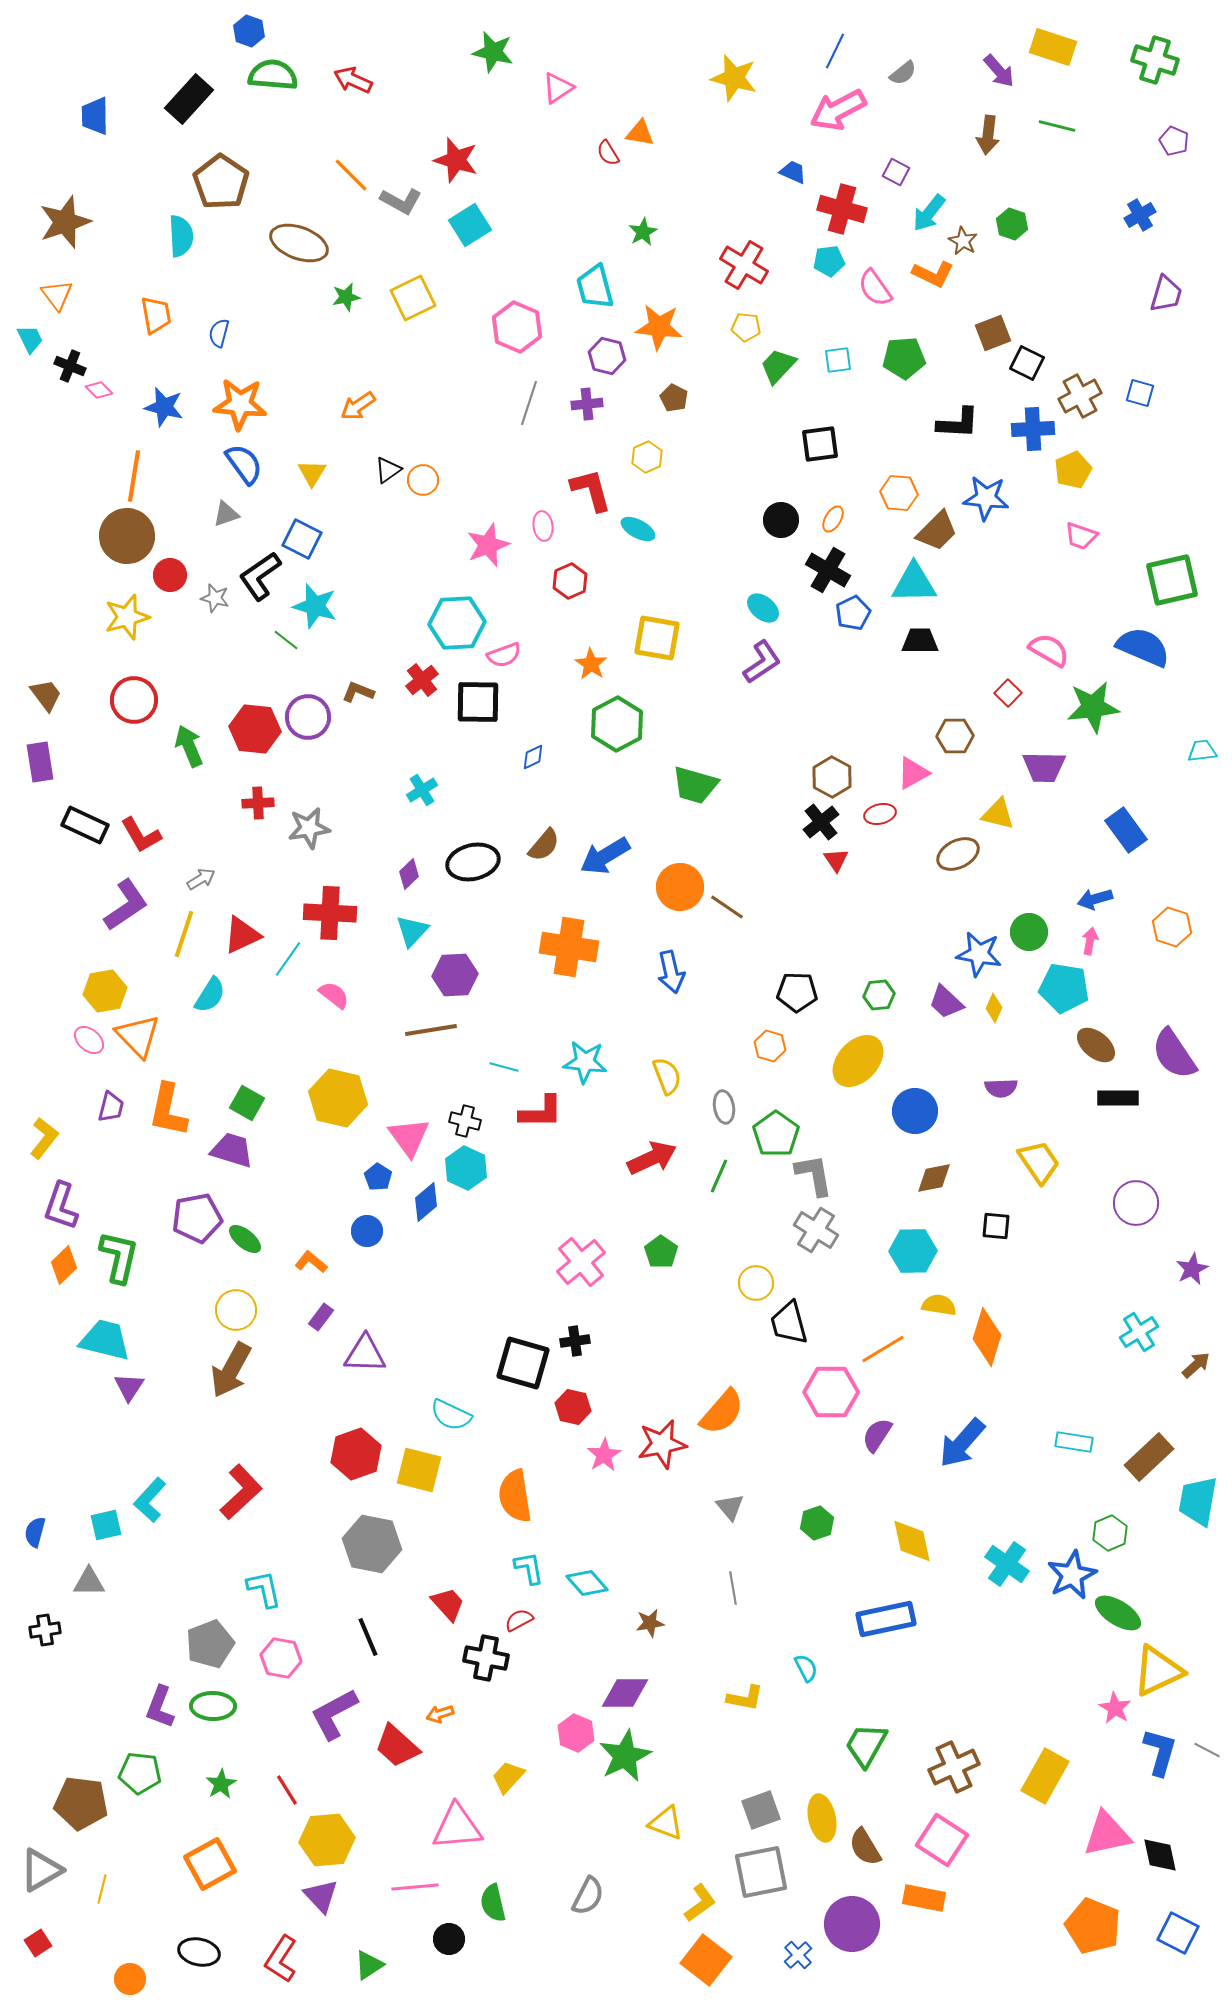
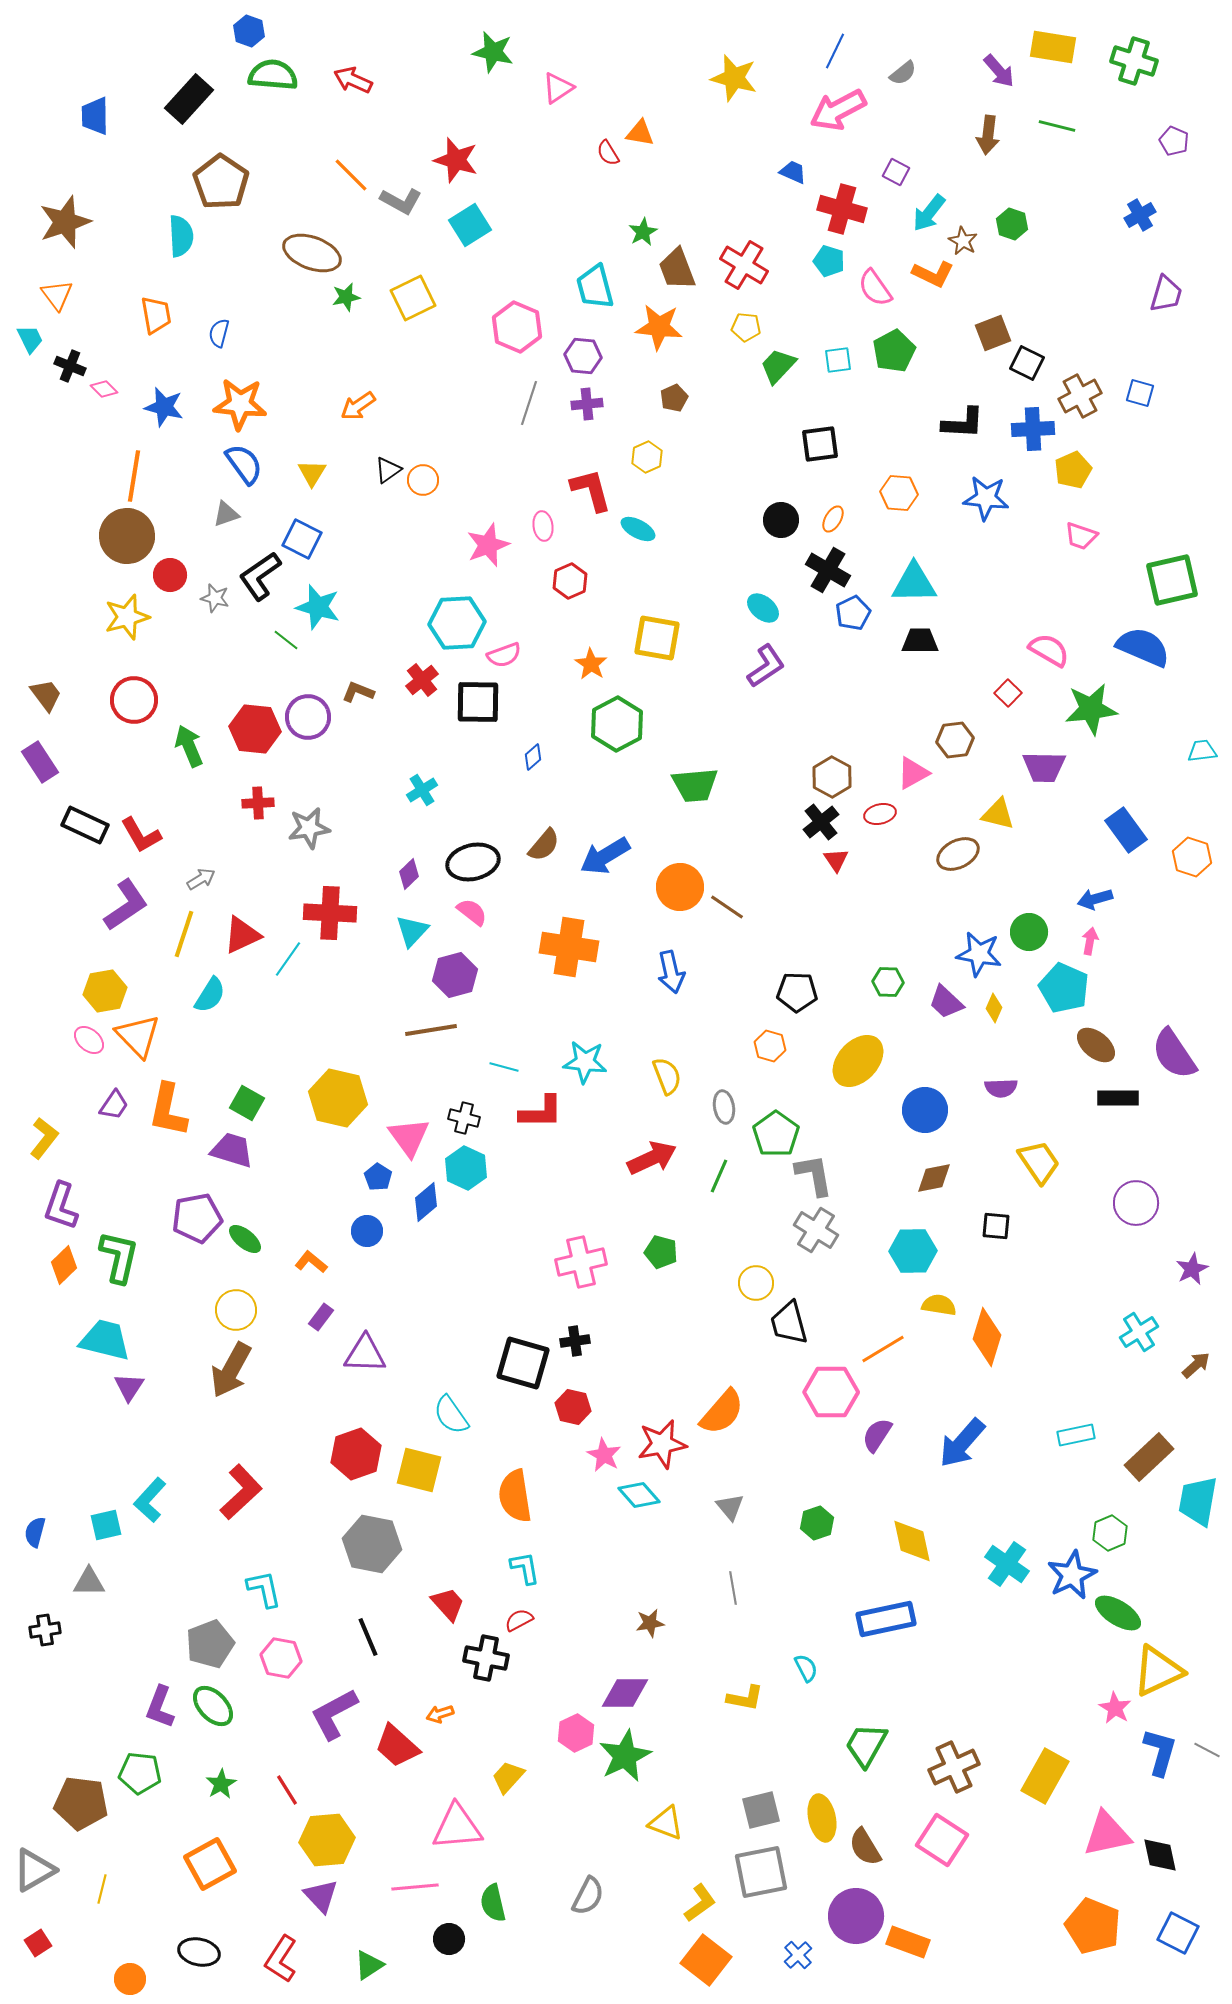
yellow rectangle at (1053, 47): rotated 9 degrees counterclockwise
green cross at (1155, 60): moved 21 px left, 1 px down
brown ellipse at (299, 243): moved 13 px right, 10 px down
cyan pentagon at (829, 261): rotated 24 degrees clockwise
purple hexagon at (607, 356): moved 24 px left; rotated 9 degrees counterclockwise
green pentagon at (904, 358): moved 10 px left, 7 px up; rotated 24 degrees counterclockwise
pink diamond at (99, 390): moved 5 px right, 1 px up
brown pentagon at (674, 398): rotated 20 degrees clockwise
black L-shape at (958, 423): moved 5 px right
brown trapezoid at (937, 531): moved 260 px left, 262 px up; rotated 114 degrees clockwise
cyan star at (315, 606): moved 3 px right, 1 px down
purple L-shape at (762, 662): moved 4 px right, 4 px down
green star at (1093, 707): moved 2 px left, 2 px down
brown hexagon at (955, 736): moved 4 px down; rotated 6 degrees counterclockwise
blue diamond at (533, 757): rotated 16 degrees counterclockwise
purple rectangle at (40, 762): rotated 24 degrees counterclockwise
green trapezoid at (695, 785): rotated 21 degrees counterclockwise
orange hexagon at (1172, 927): moved 20 px right, 70 px up
purple hexagon at (455, 975): rotated 12 degrees counterclockwise
cyan pentagon at (1064, 988): rotated 15 degrees clockwise
pink semicircle at (334, 995): moved 138 px right, 83 px up
green hexagon at (879, 995): moved 9 px right, 13 px up; rotated 8 degrees clockwise
purple trapezoid at (111, 1107): moved 3 px right, 2 px up; rotated 20 degrees clockwise
blue circle at (915, 1111): moved 10 px right, 1 px up
black cross at (465, 1121): moved 1 px left, 3 px up
green pentagon at (661, 1252): rotated 20 degrees counterclockwise
pink cross at (581, 1262): rotated 27 degrees clockwise
cyan semicircle at (451, 1415): rotated 30 degrees clockwise
cyan rectangle at (1074, 1442): moved 2 px right, 7 px up; rotated 21 degrees counterclockwise
pink star at (604, 1455): rotated 12 degrees counterclockwise
cyan L-shape at (529, 1568): moved 4 px left
cyan diamond at (587, 1583): moved 52 px right, 88 px up
green ellipse at (213, 1706): rotated 45 degrees clockwise
pink hexagon at (576, 1733): rotated 12 degrees clockwise
gray square at (761, 1810): rotated 6 degrees clockwise
gray triangle at (41, 1870): moved 7 px left
orange rectangle at (924, 1898): moved 16 px left, 44 px down; rotated 9 degrees clockwise
purple circle at (852, 1924): moved 4 px right, 8 px up
